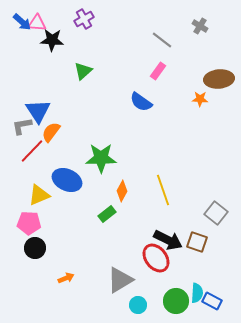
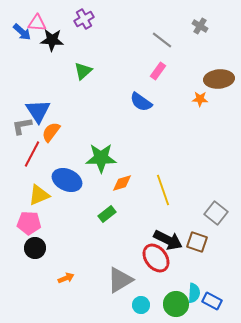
blue arrow: moved 10 px down
red line: moved 3 px down; rotated 16 degrees counterclockwise
orange diamond: moved 8 px up; rotated 45 degrees clockwise
cyan semicircle: moved 3 px left
green circle: moved 3 px down
cyan circle: moved 3 px right
